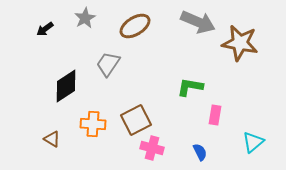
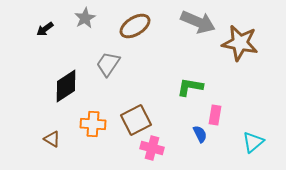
blue semicircle: moved 18 px up
